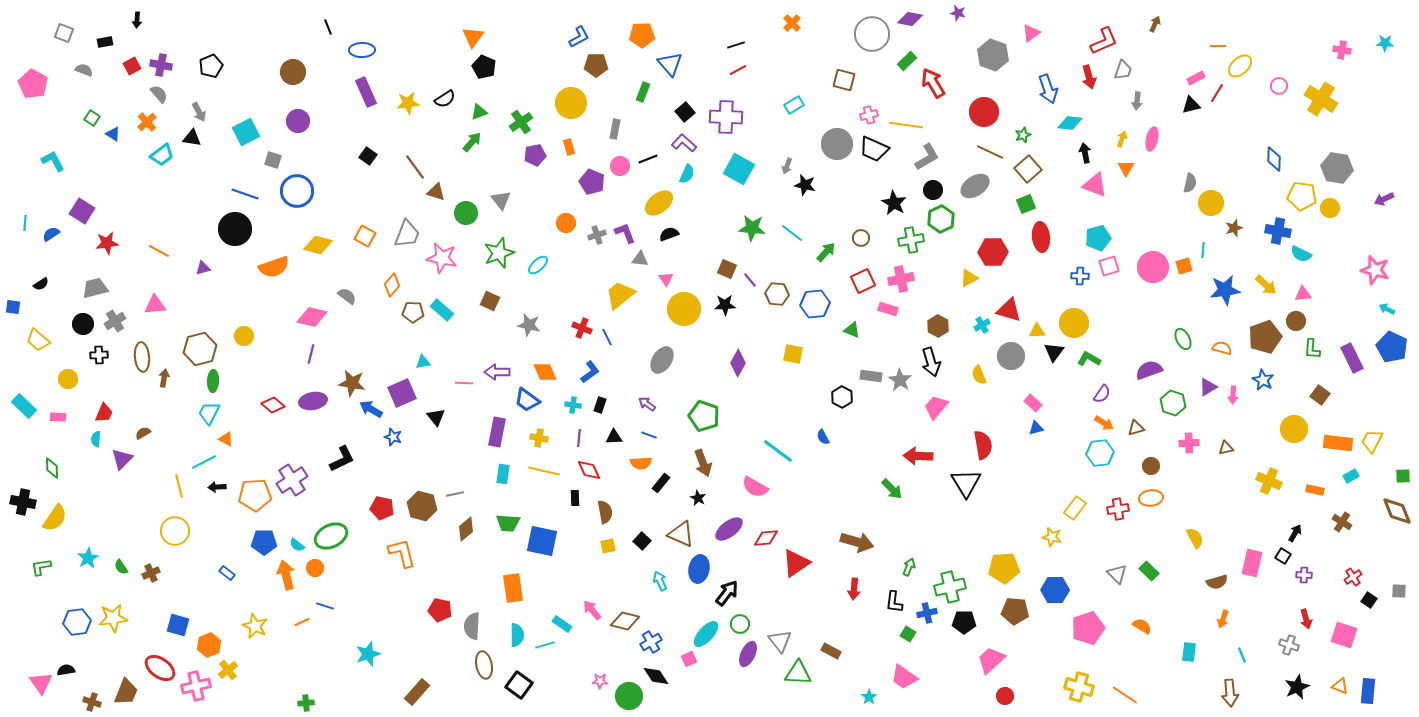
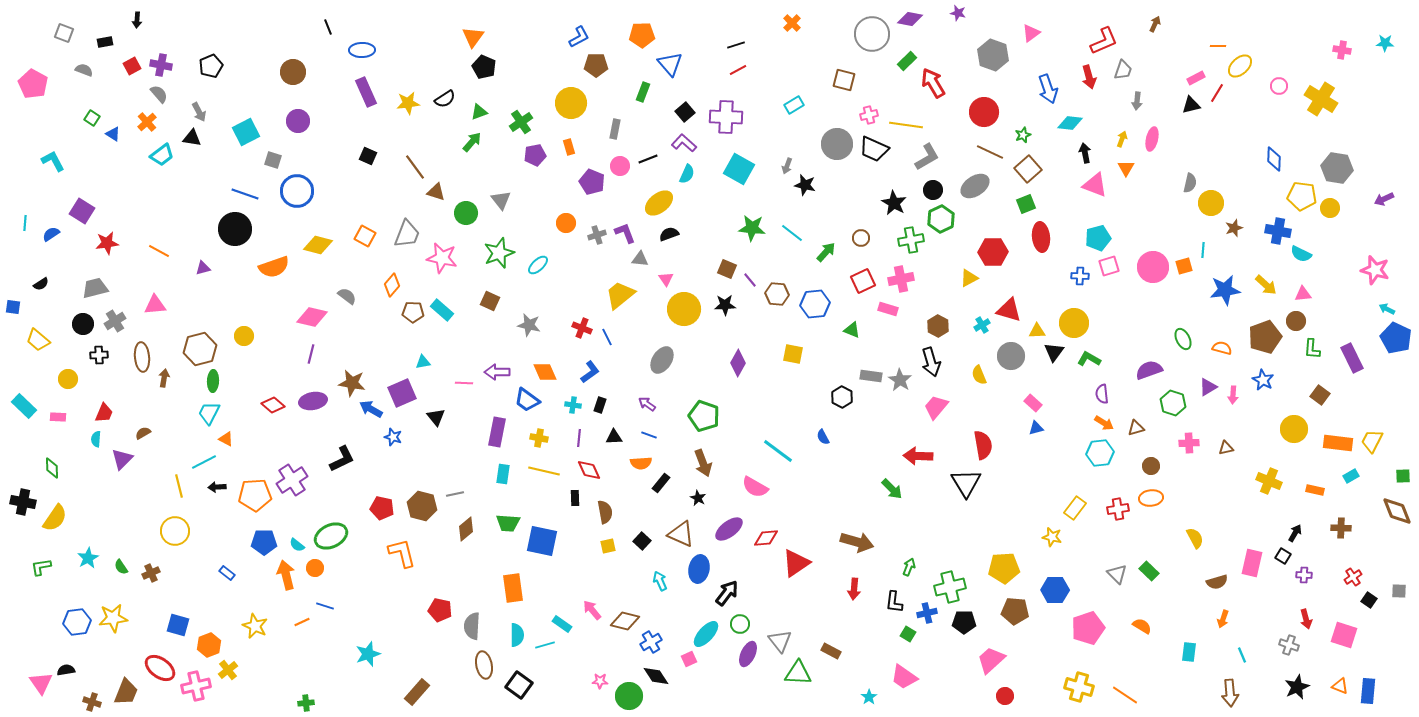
black square at (368, 156): rotated 12 degrees counterclockwise
blue pentagon at (1392, 347): moved 4 px right, 9 px up
purple semicircle at (1102, 394): rotated 138 degrees clockwise
brown cross at (1342, 522): moved 1 px left, 6 px down; rotated 30 degrees counterclockwise
